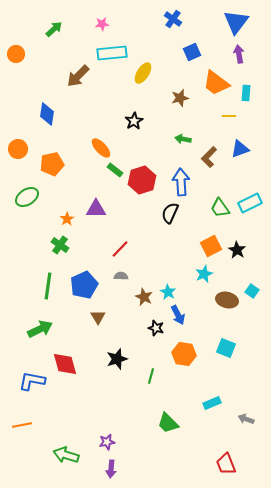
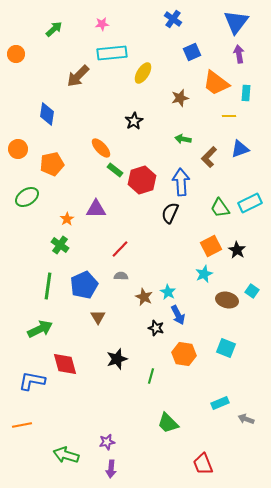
cyan rectangle at (212, 403): moved 8 px right
red trapezoid at (226, 464): moved 23 px left
